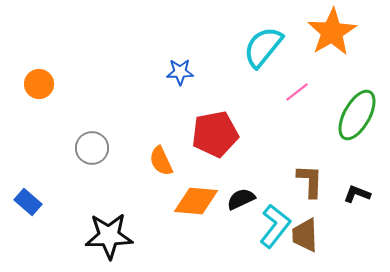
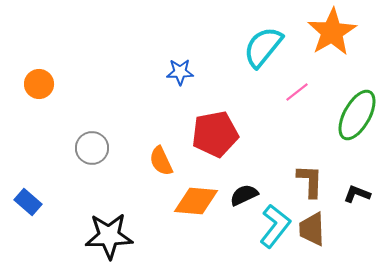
black semicircle: moved 3 px right, 4 px up
brown trapezoid: moved 7 px right, 6 px up
